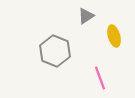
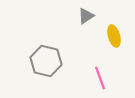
gray hexagon: moved 9 px left, 10 px down; rotated 8 degrees counterclockwise
